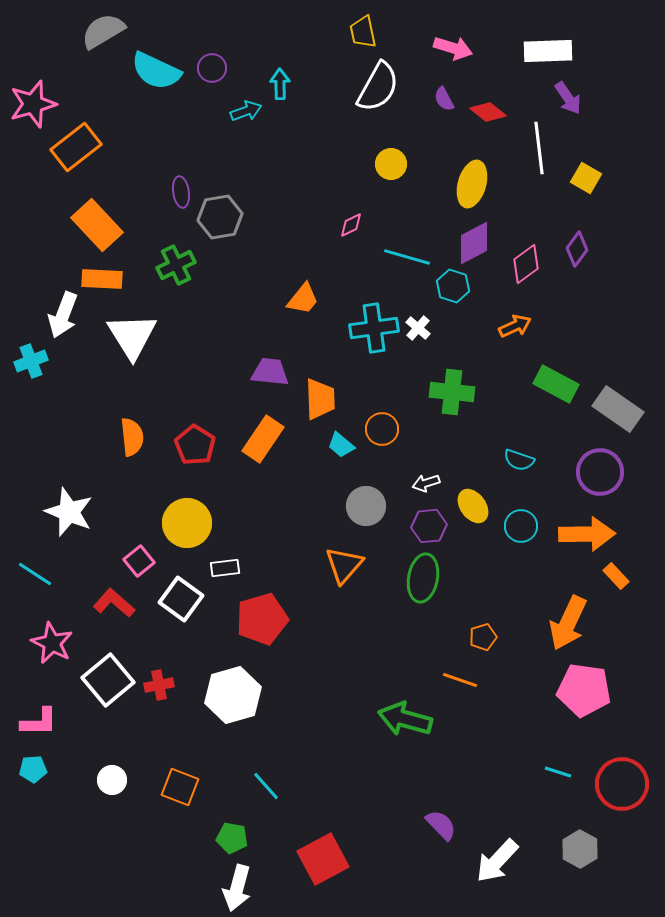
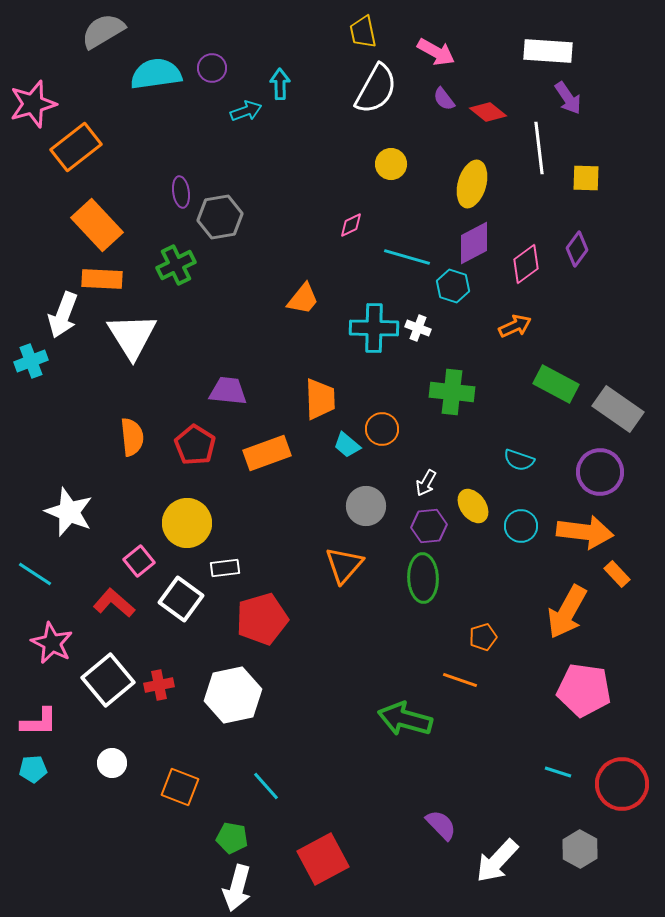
pink arrow at (453, 48): moved 17 px left, 4 px down; rotated 12 degrees clockwise
white rectangle at (548, 51): rotated 6 degrees clockwise
cyan semicircle at (156, 71): moved 3 px down; rotated 147 degrees clockwise
white semicircle at (378, 87): moved 2 px left, 2 px down
purple semicircle at (444, 99): rotated 10 degrees counterclockwise
yellow square at (586, 178): rotated 28 degrees counterclockwise
cyan cross at (374, 328): rotated 9 degrees clockwise
white cross at (418, 328): rotated 20 degrees counterclockwise
purple trapezoid at (270, 372): moved 42 px left, 19 px down
orange rectangle at (263, 439): moved 4 px right, 14 px down; rotated 36 degrees clockwise
cyan trapezoid at (341, 445): moved 6 px right
white arrow at (426, 483): rotated 44 degrees counterclockwise
orange arrow at (587, 534): moved 2 px left, 2 px up; rotated 8 degrees clockwise
orange rectangle at (616, 576): moved 1 px right, 2 px up
green ellipse at (423, 578): rotated 12 degrees counterclockwise
orange arrow at (568, 623): moved 1 px left, 11 px up; rotated 4 degrees clockwise
white hexagon at (233, 695): rotated 4 degrees clockwise
white circle at (112, 780): moved 17 px up
